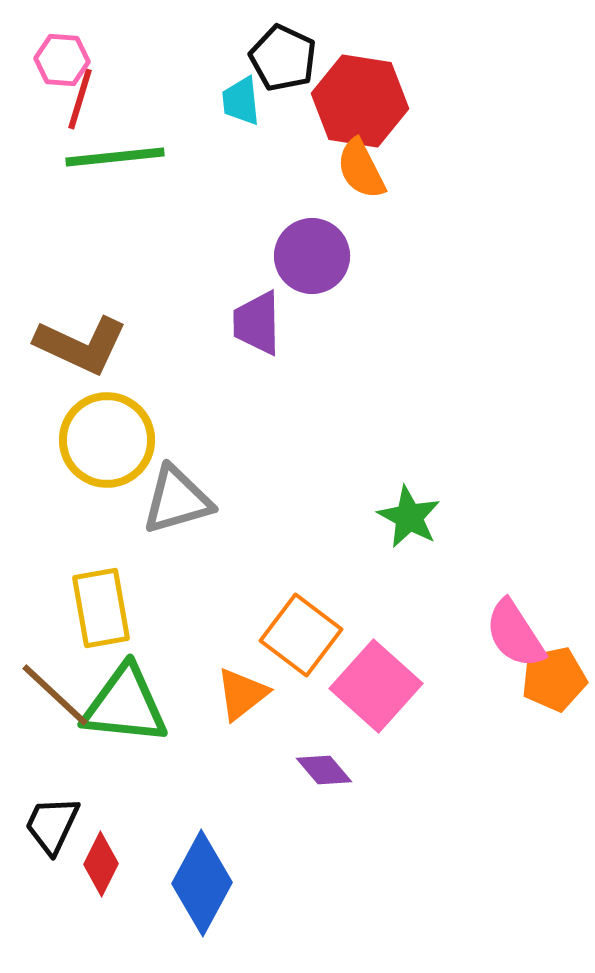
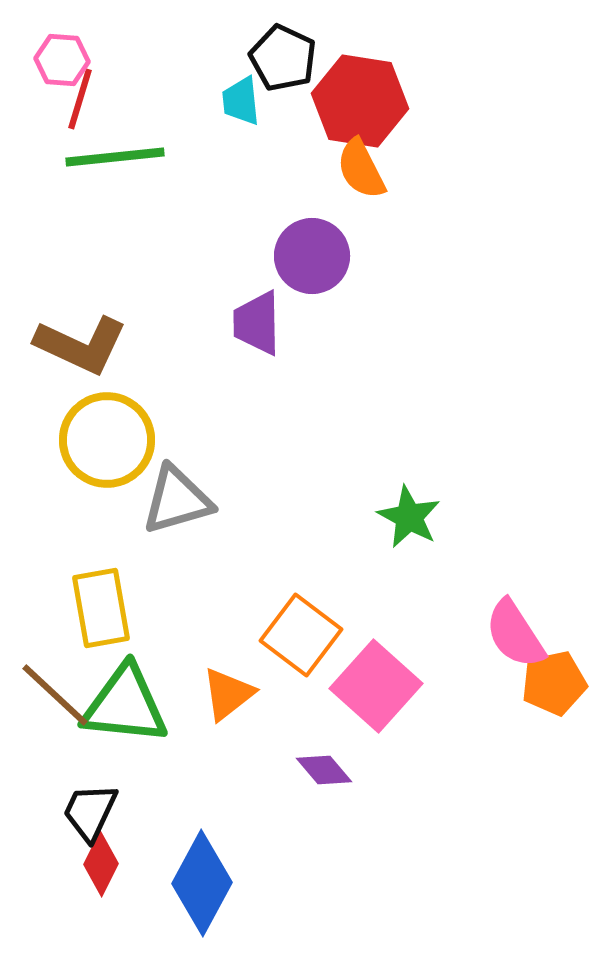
orange pentagon: moved 4 px down
orange triangle: moved 14 px left
black trapezoid: moved 38 px right, 13 px up
